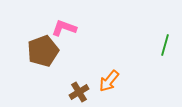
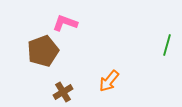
pink L-shape: moved 1 px right, 5 px up
green line: moved 2 px right
brown cross: moved 16 px left
